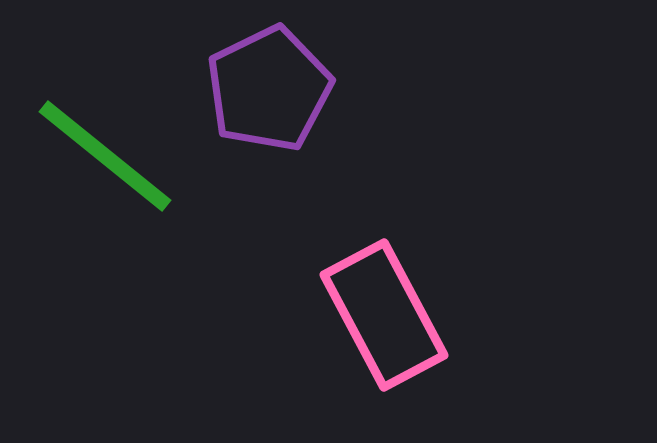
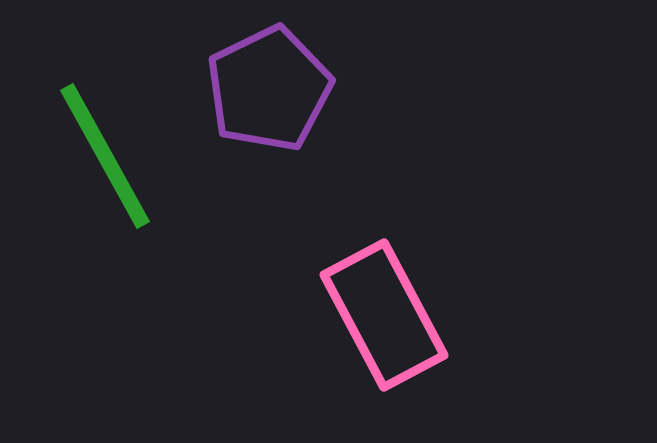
green line: rotated 22 degrees clockwise
